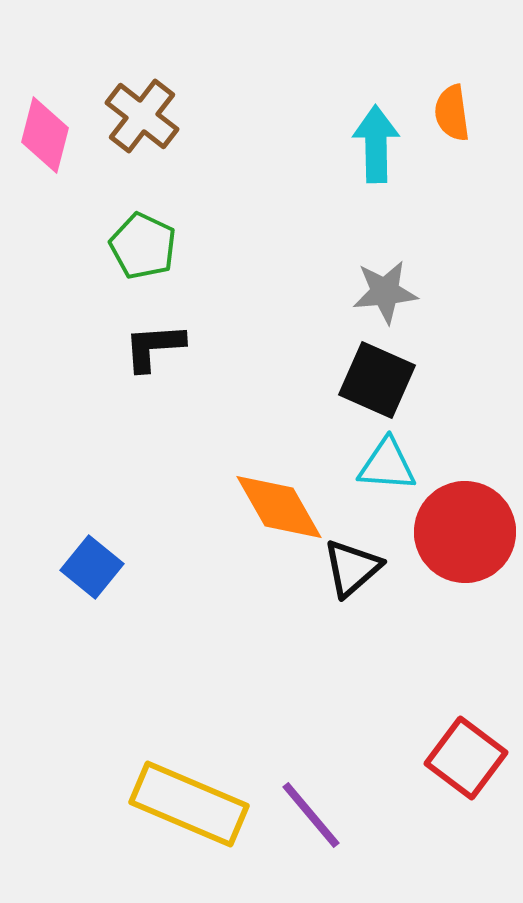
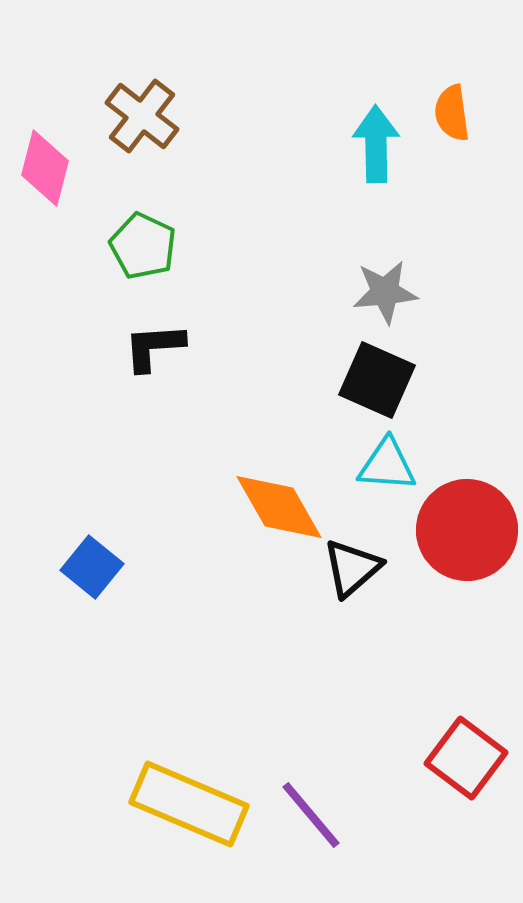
pink diamond: moved 33 px down
red circle: moved 2 px right, 2 px up
